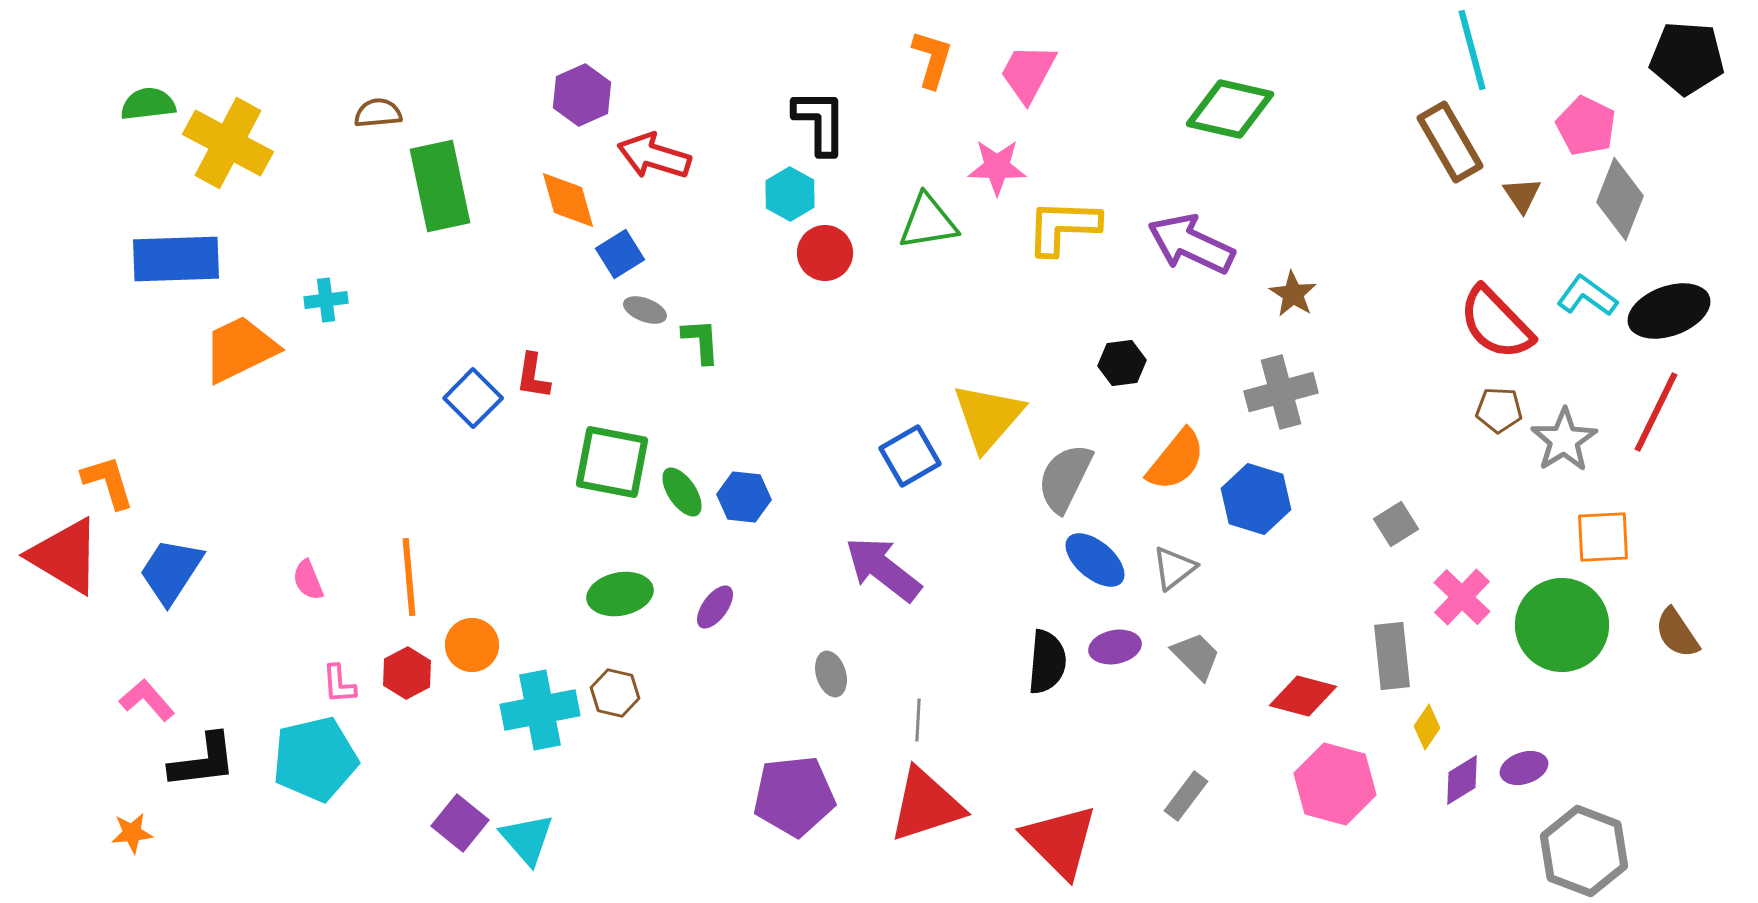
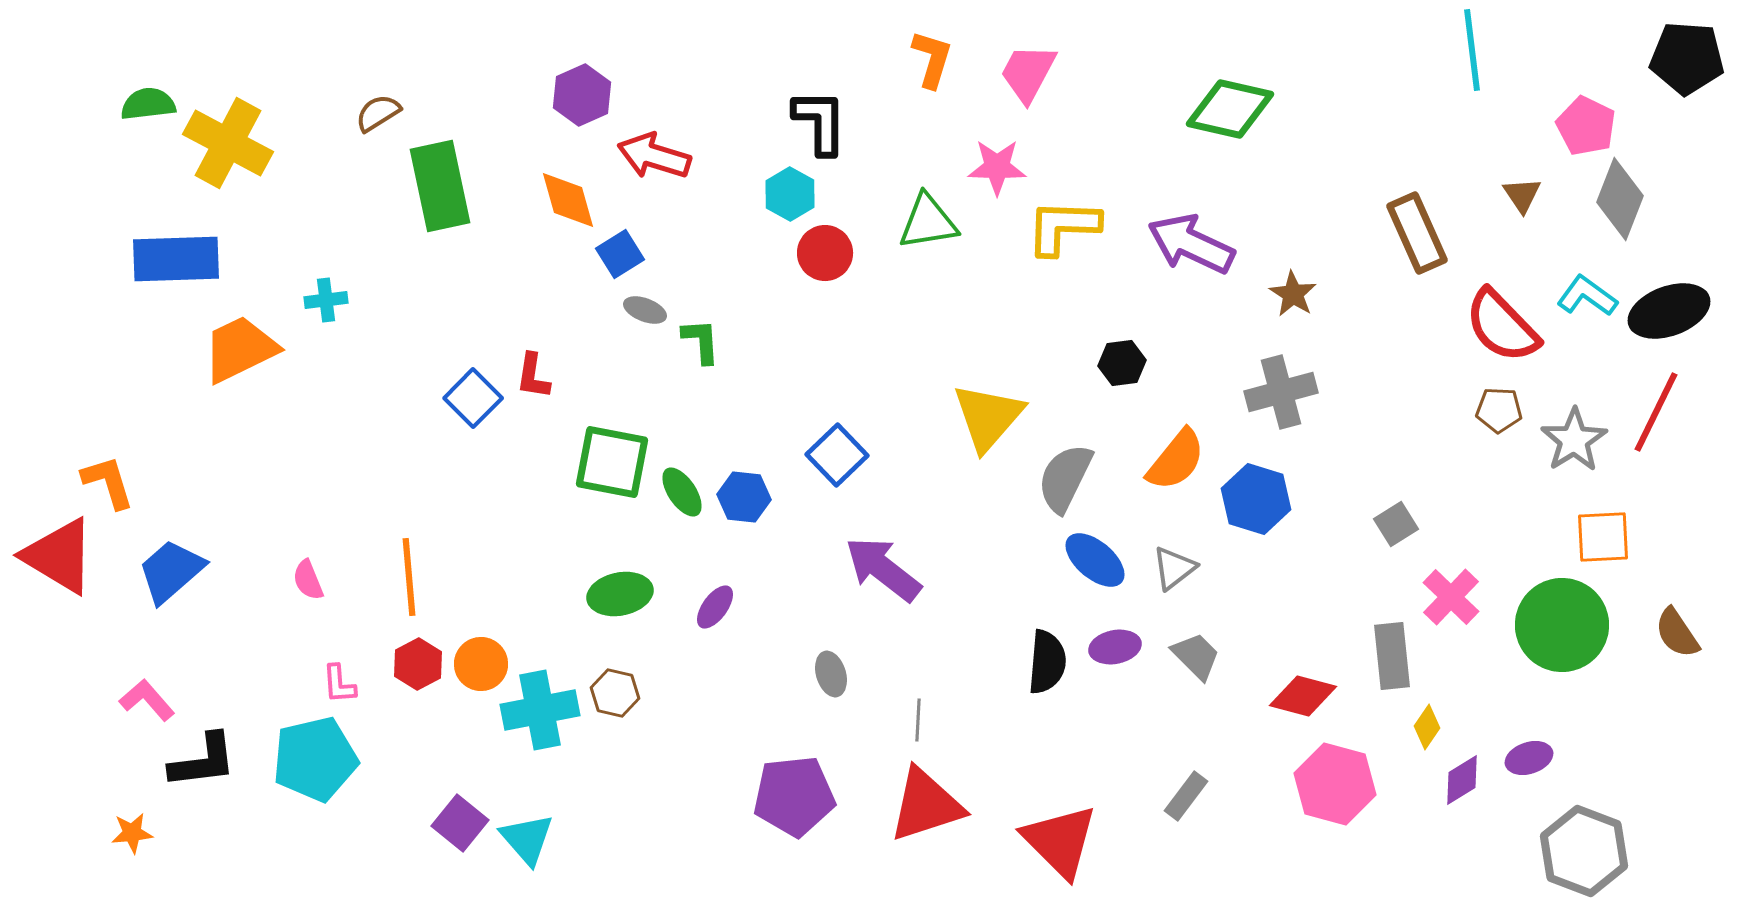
cyan line at (1472, 50): rotated 8 degrees clockwise
brown semicircle at (378, 113): rotated 27 degrees counterclockwise
brown rectangle at (1450, 142): moved 33 px left, 91 px down; rotated 6 degrees clockwise
red semicircle at (1496, 323): moved 6 px right, 3 px down
gray star at (1564, 440): moved 10 px right
blue square at (910, 456): moved 73 px left, 1 px up; rotated 14 degrees counterclockwise
red triangle at (65, 556): moved 6 px left
blue trapezoid at (171, 571): rotated 16 degrees clockwise
pink cross at (1462, 597): moved 11 px left
orange circle at (472, 645): moved 9 px right, 19 px down
red hexagon at (407, 673): moved 11 px right, 9 px up
purple ellipse at (1524, 768): moved 5 px right, 10 px up
